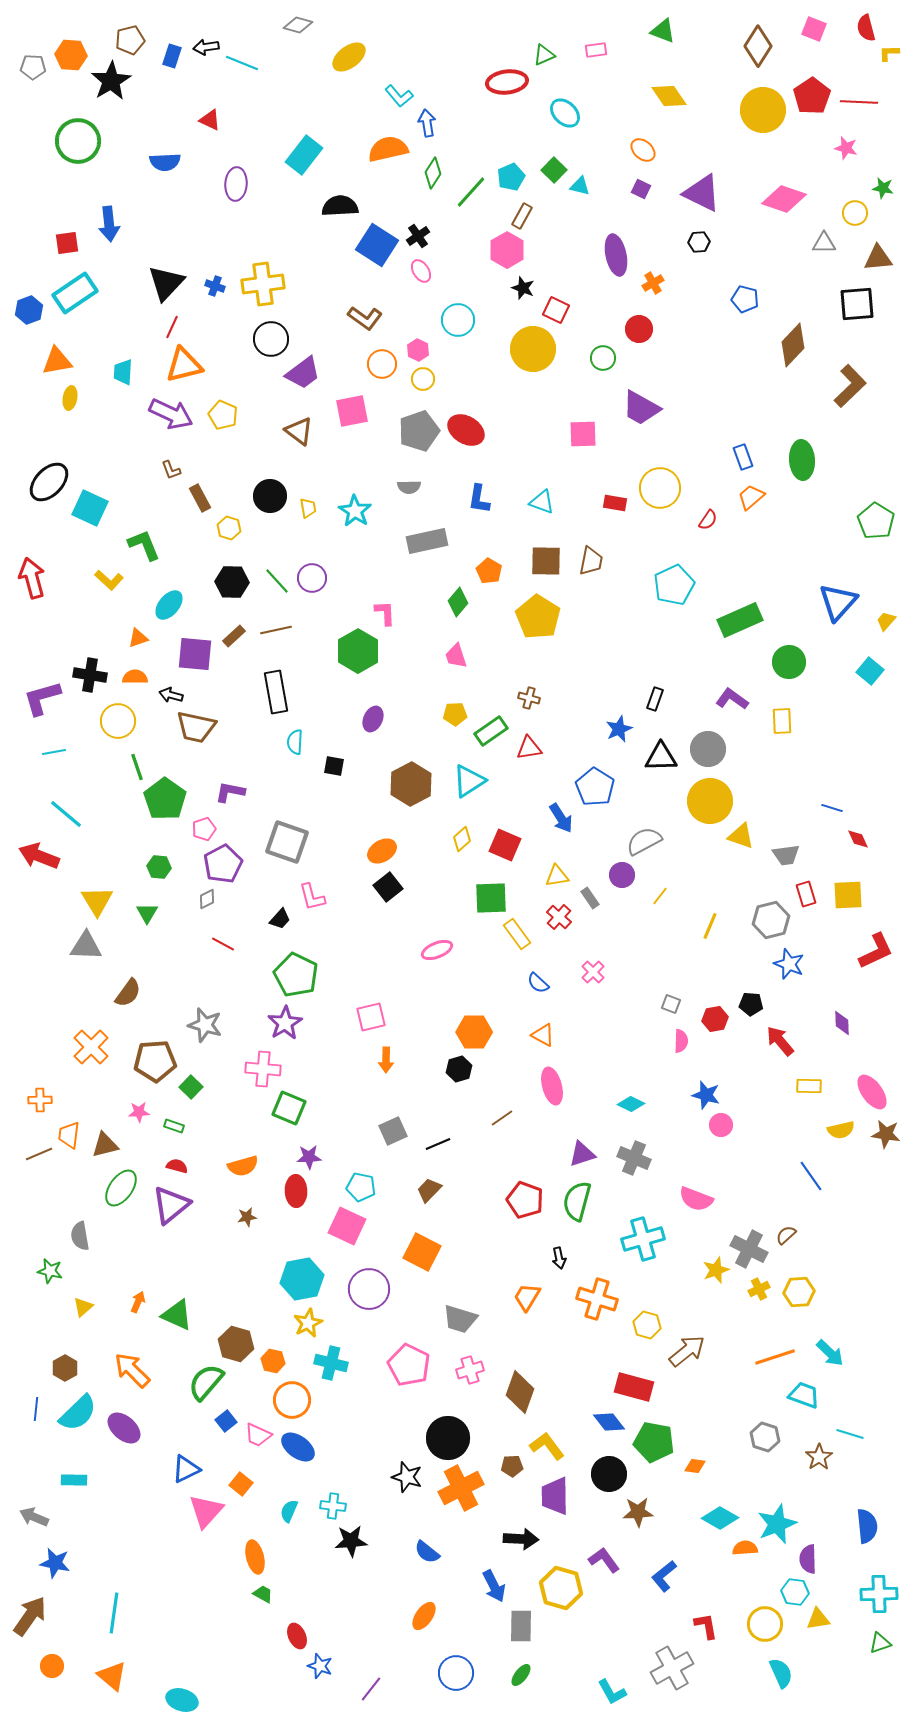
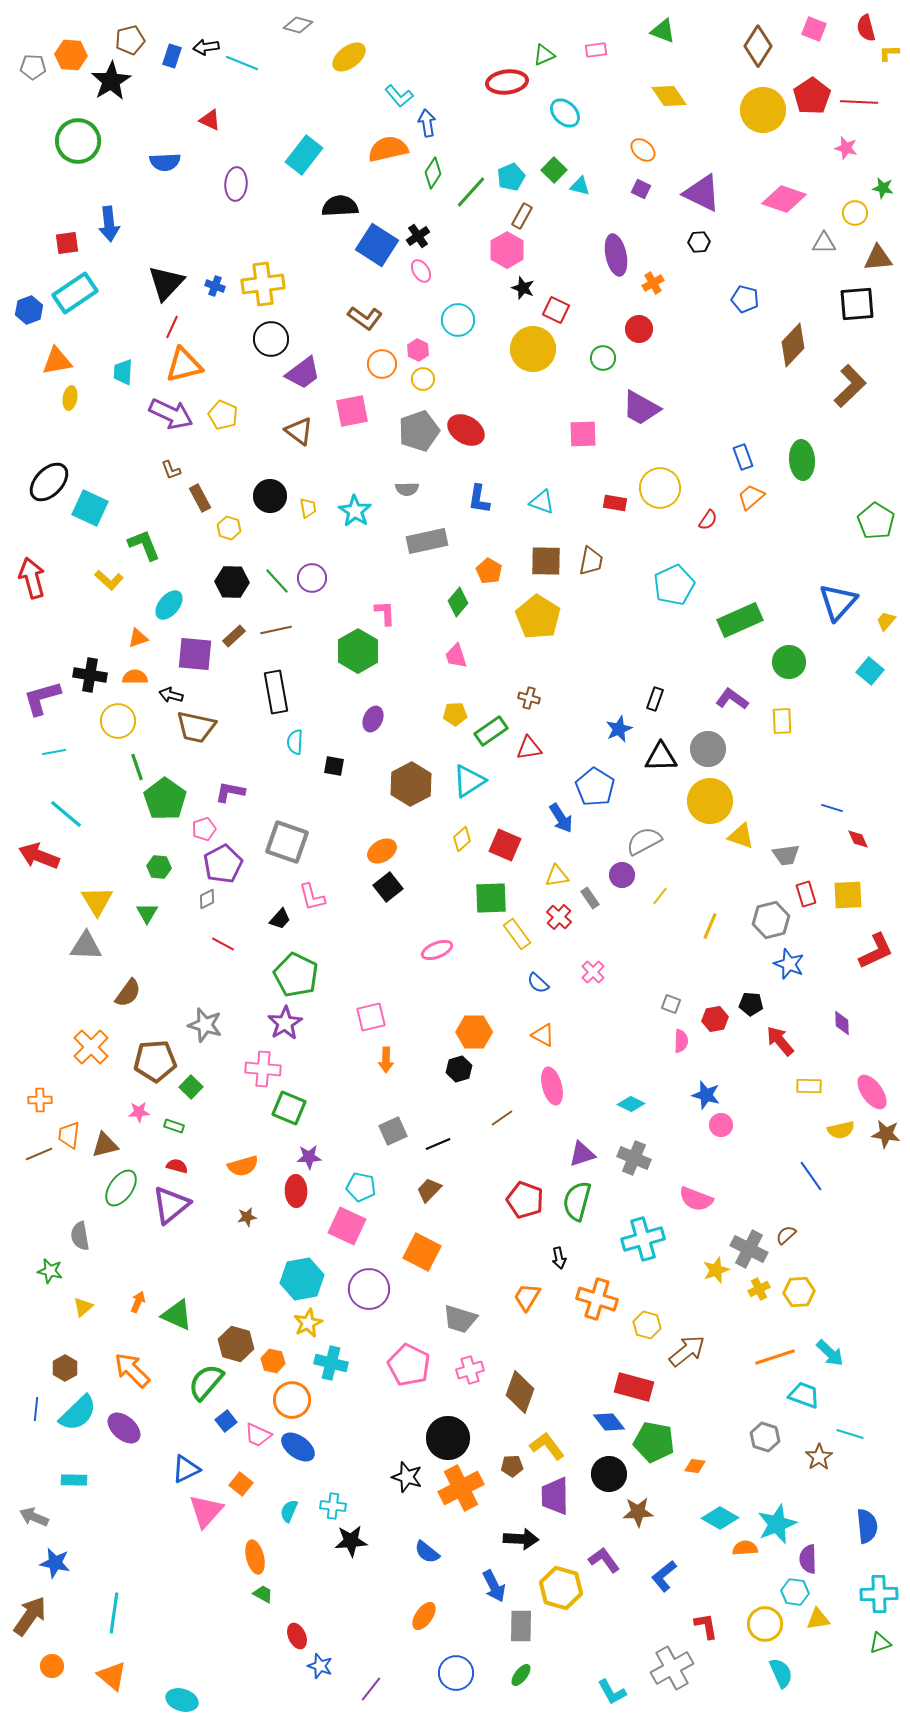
gray semicircle at (409, 487): moved 2 px left, 2 px down
